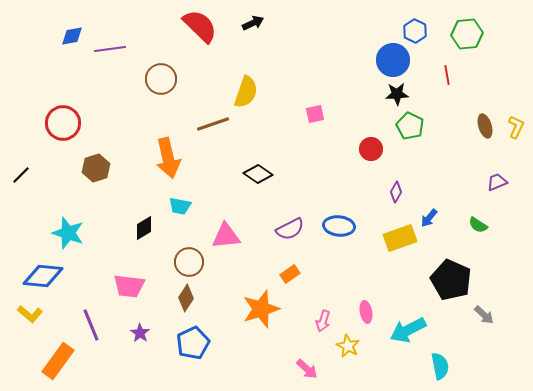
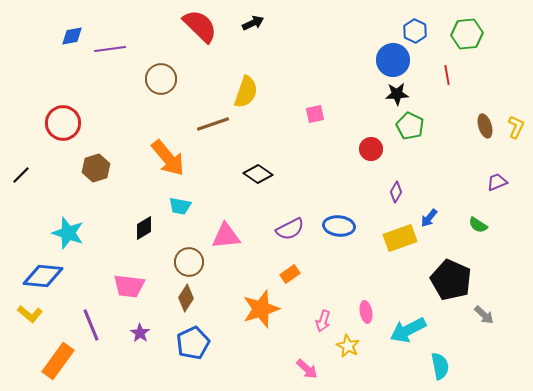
orange arrow at (168, 158): rotated 27 degrees counterclockwise
